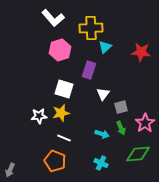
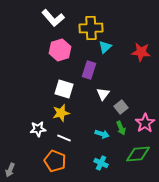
gray square: rotated 24 degrees counterclockwise
white star: moved 1 px left, 13 px down
